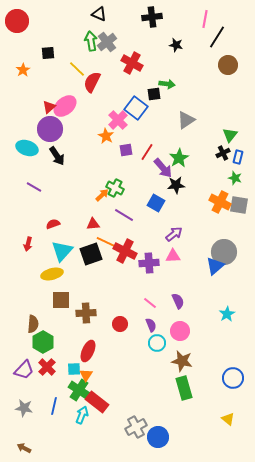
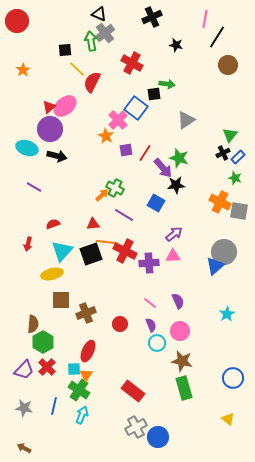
black cross at (152, 17): rotated 18 degrees counterclockwise
gray cross at (107, 42): moved 2 px left, 9 px up
black square at (48, 53): moved 17 px right, 3 px up
red line at (147, 152): moved 2 px left, 1 px down
black arrow at (57, 156): rotated 42 degrees counterclockwise
blue rectangle at (238, 157): rotated 32 degrees clockwise
green star at (179, 158): rotated 24 degrees counterclockwise
gray square at (239, 205): moved 6 px down
orange line at (106, 242): rotated 18 degrees counterclockwise
brown cross at (86, 313): rotated 18 degrees counterclockwise
red rectangle at (97, 402): moved 36 px right, 11 px up
